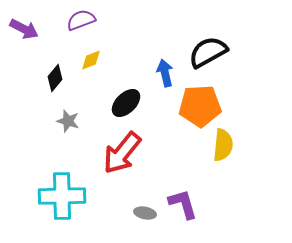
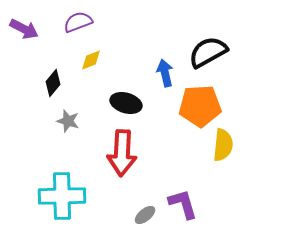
purple semicircle: moved 3 px left, 2 px down
black diamond: moved 2 px left, 5 px down
black ellipse: rotated 60 degrees clockwise
red arrow: rotated 36 degrees counterclockwise
gray ellipse: moved 2 px down; rotated 50 degrees counterclockwise
